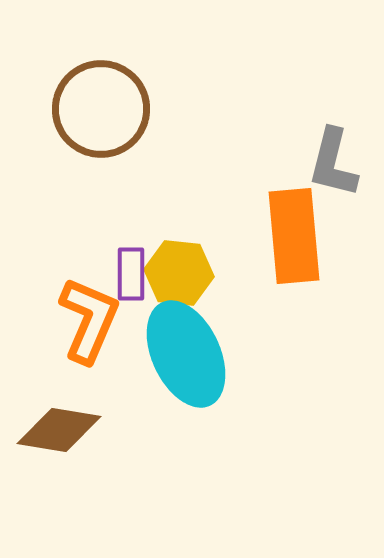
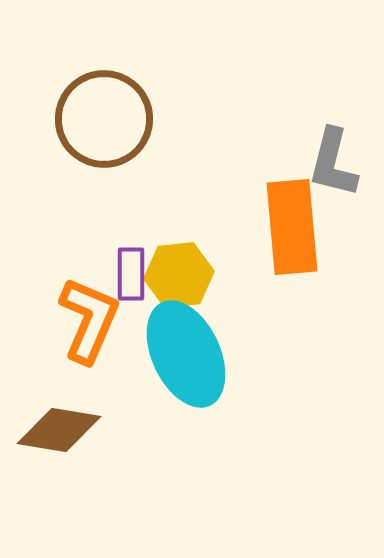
brown circle: moved 3 px right, 10 px down
orange rectangle: moved 2 px left, 9 px up
yellow hexagon: moved 2 px down; rotated 12 degrees counterclockwise
